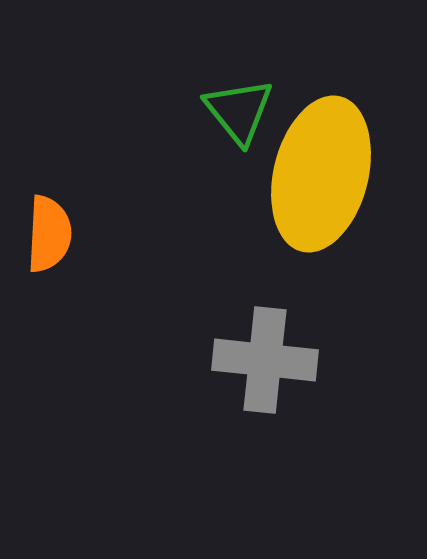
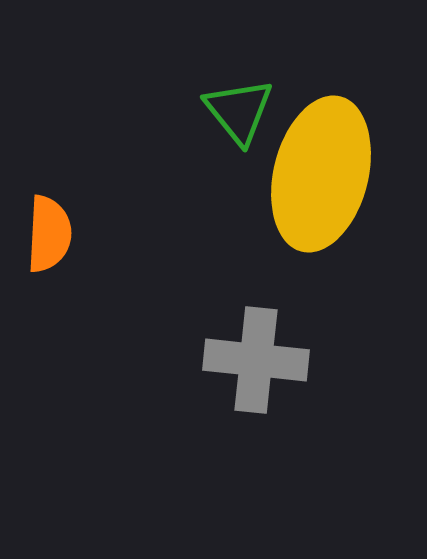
gray cross: moved 9 px left
